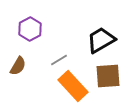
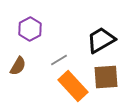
brown square: moved 2 px left, 1 px down
